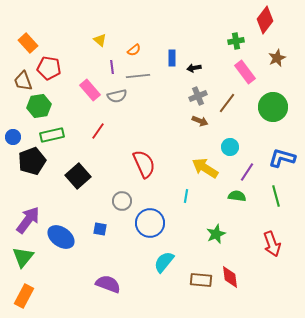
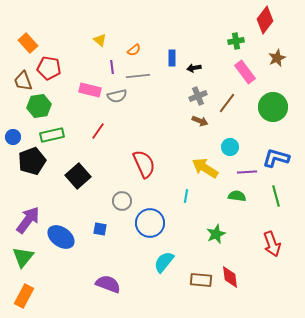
pink rectangle at (90, 90): rotated 35 degrees counterclockwise
blue L-shape at (282, 158): moved 6 px left
purple line at (247, 172): rotated 54 degrees clockwise
